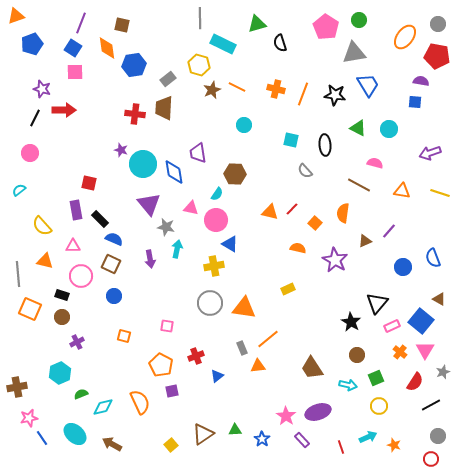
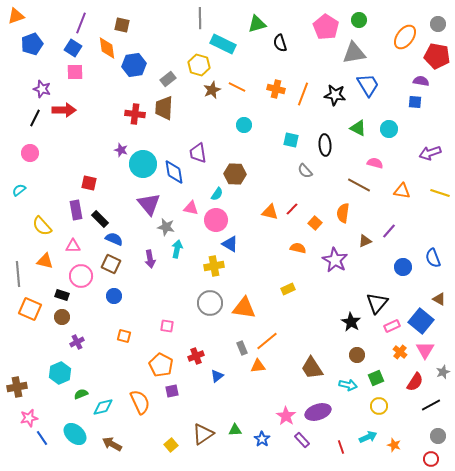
orange line at (268, 339): moved 1 px left, 2 px down
